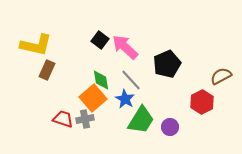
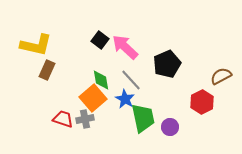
green trapezoid: moved 2 px right, 2 px up; rotated 44 degrees counterclockwise
